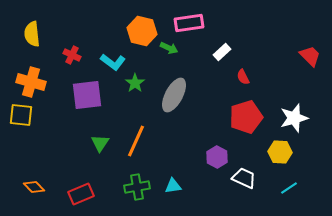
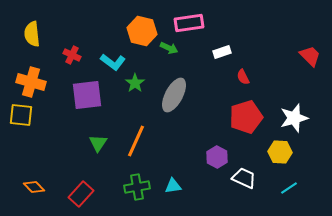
white rectangle: rotated 24 degrees clockwise
green triangle: moved 2 px left
red rectangle: rotated 25 degrees counterclockwise
